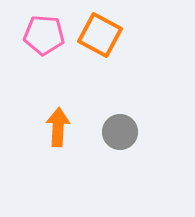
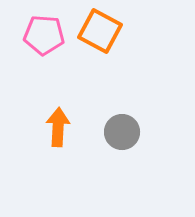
orange square: moved 4 px up
gray circle: moved 2 px right
